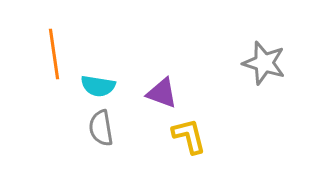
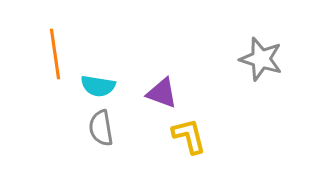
orange line: moved 1 px right
gray star: moved 3 px left, 4 px up
